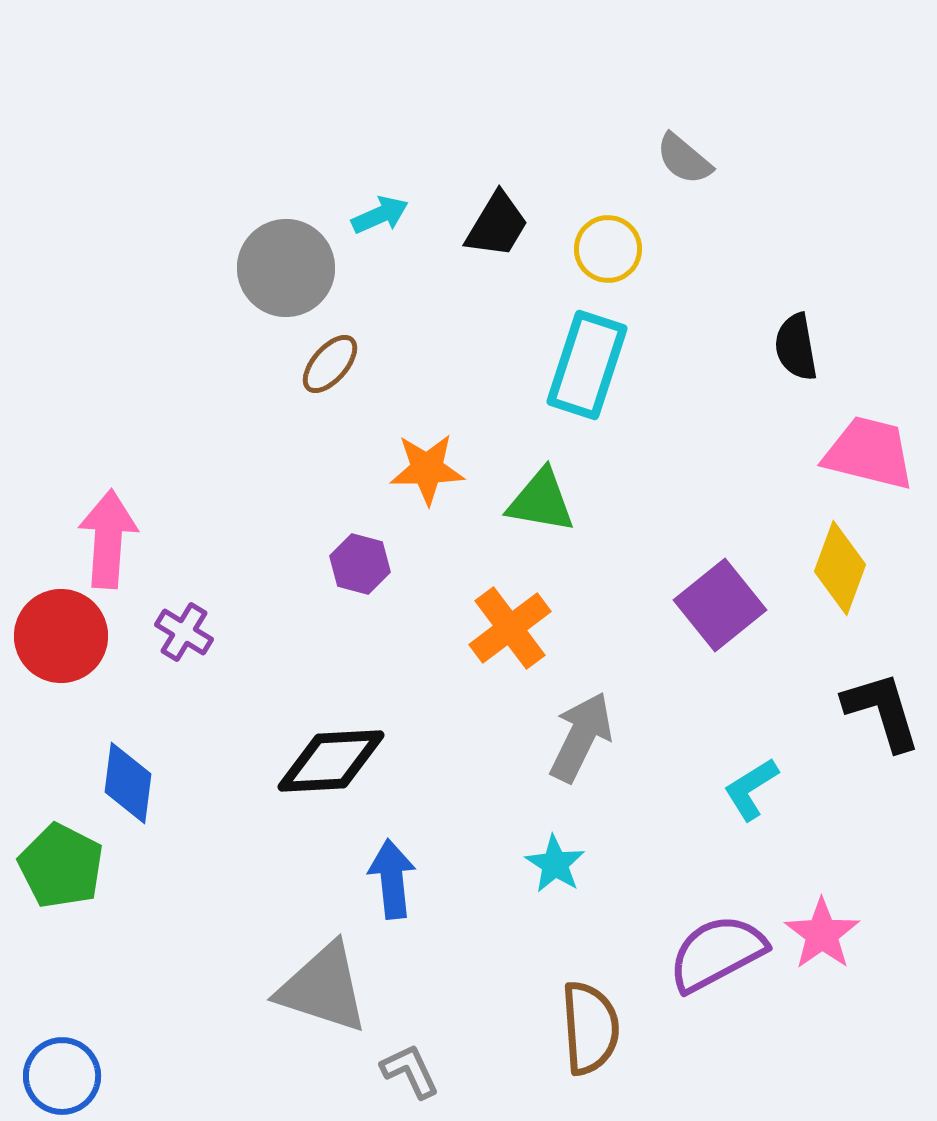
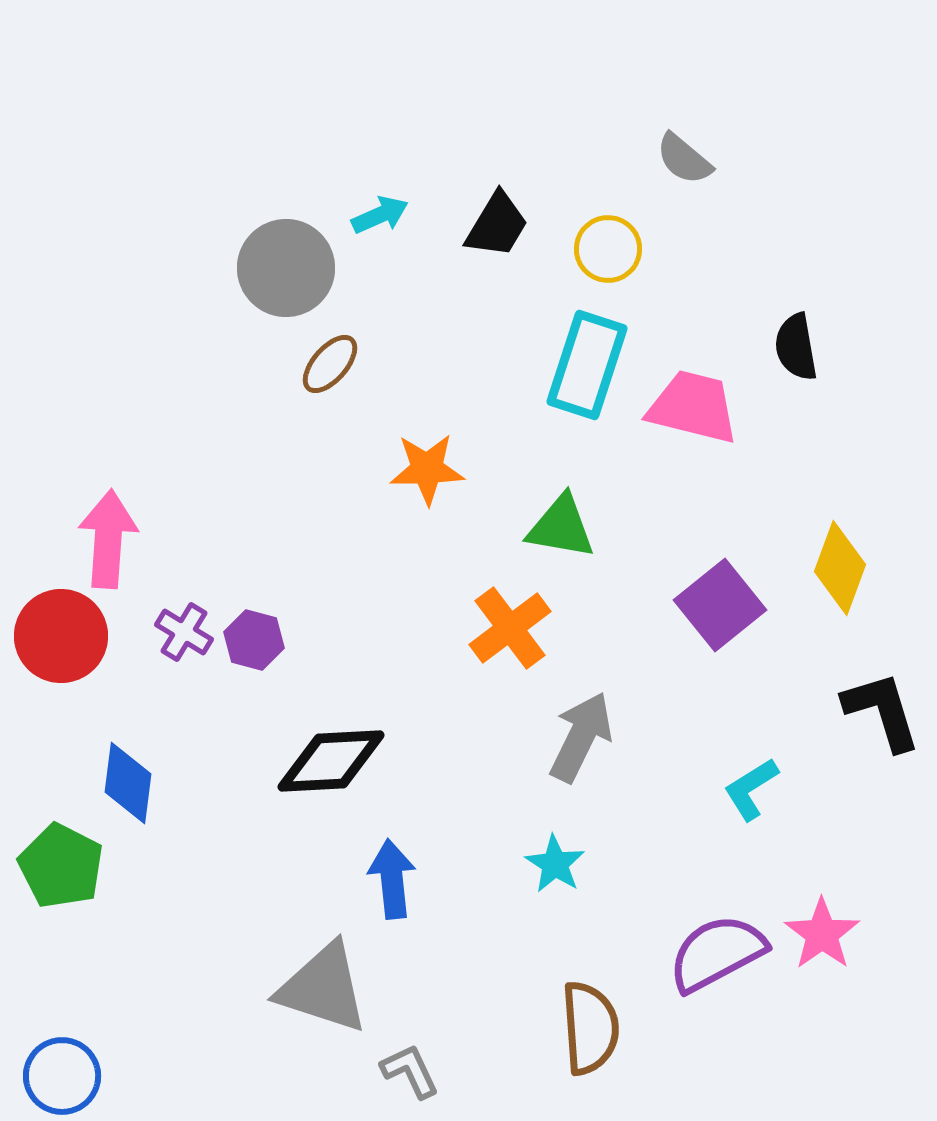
pink trapezoid: moved 176 px left, 46 px up
green triangle: moved 20 px right, 26 px down
purple hexagon: moved 106 px left, 76 px down
